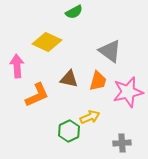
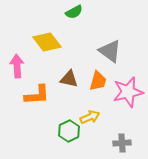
yellow diamond: rotated 28 degrees clockwise
orange L-shape: rotated 20 degrees clockwise
